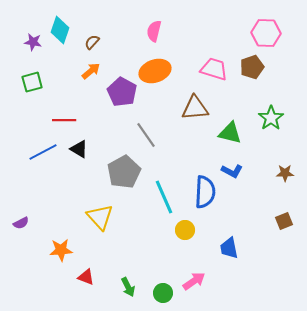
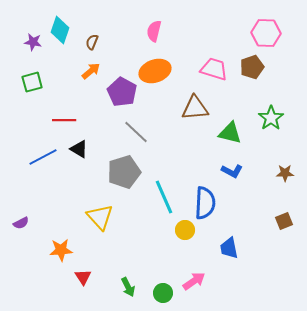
brown semicircle: rotated 21 degrees counterclockwise
gray line: moved 10 px left, 3 px up; rotated 12 degrees counterclockwise
blue line: moved 5 px down
gray pentagon: rotated 12 degrees clockwise
blue semicircle: moved 11 px down
red triangle: moved 3 px left; rotated 36 degrees clockwise
